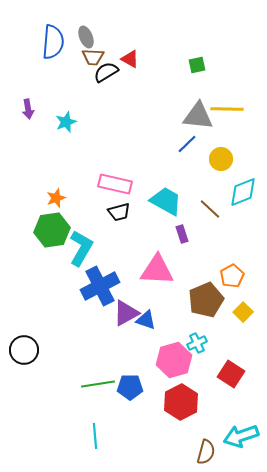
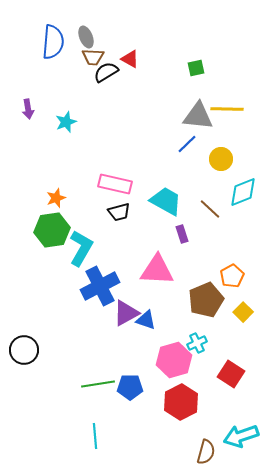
green square: moved 1 px left, 3 px down
